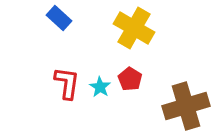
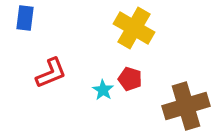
blue rectangle: moved 34 px left; rotated 55 degrees clockwise
red pentagon: rotated 15 degrees counterclockwise
red L-shape: moved 16 px left, 10 px up; rotated 60 degrees clockwise
cyan star: moved 3 px right, 3 px down
